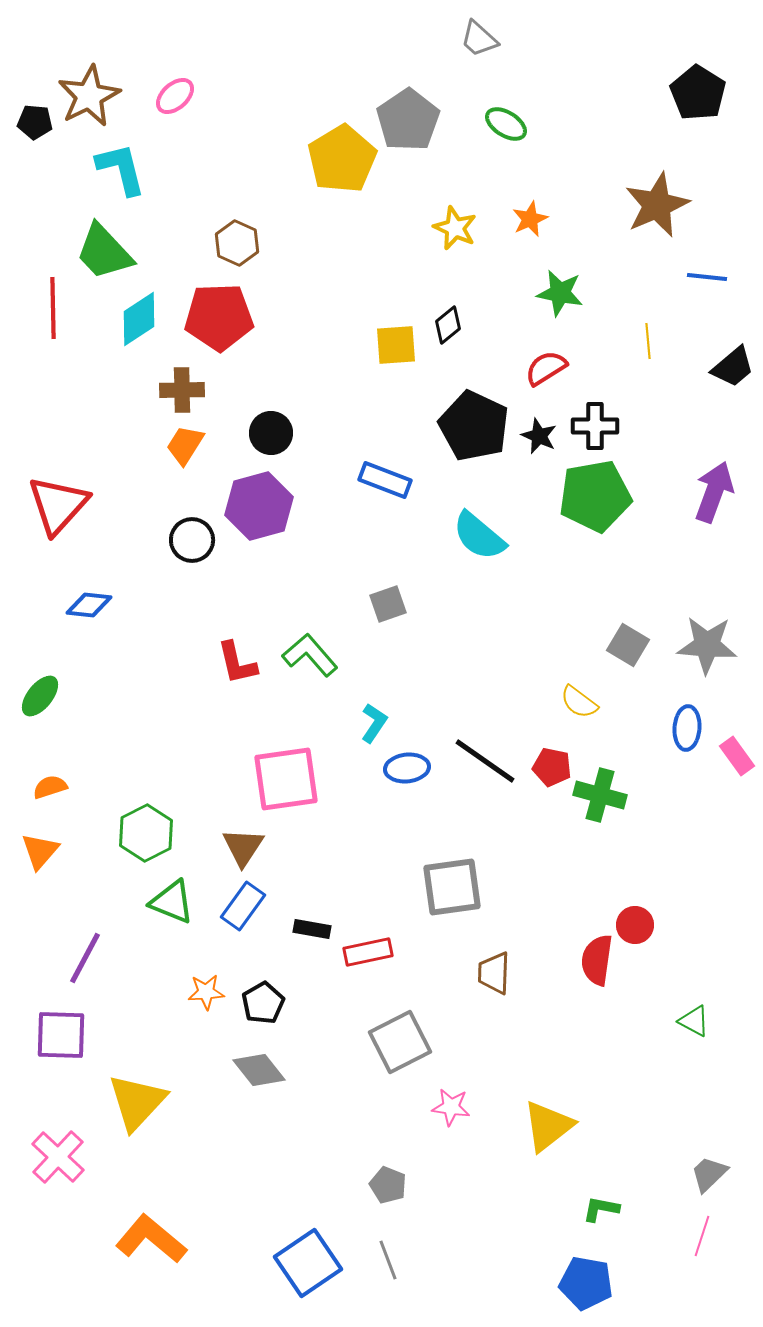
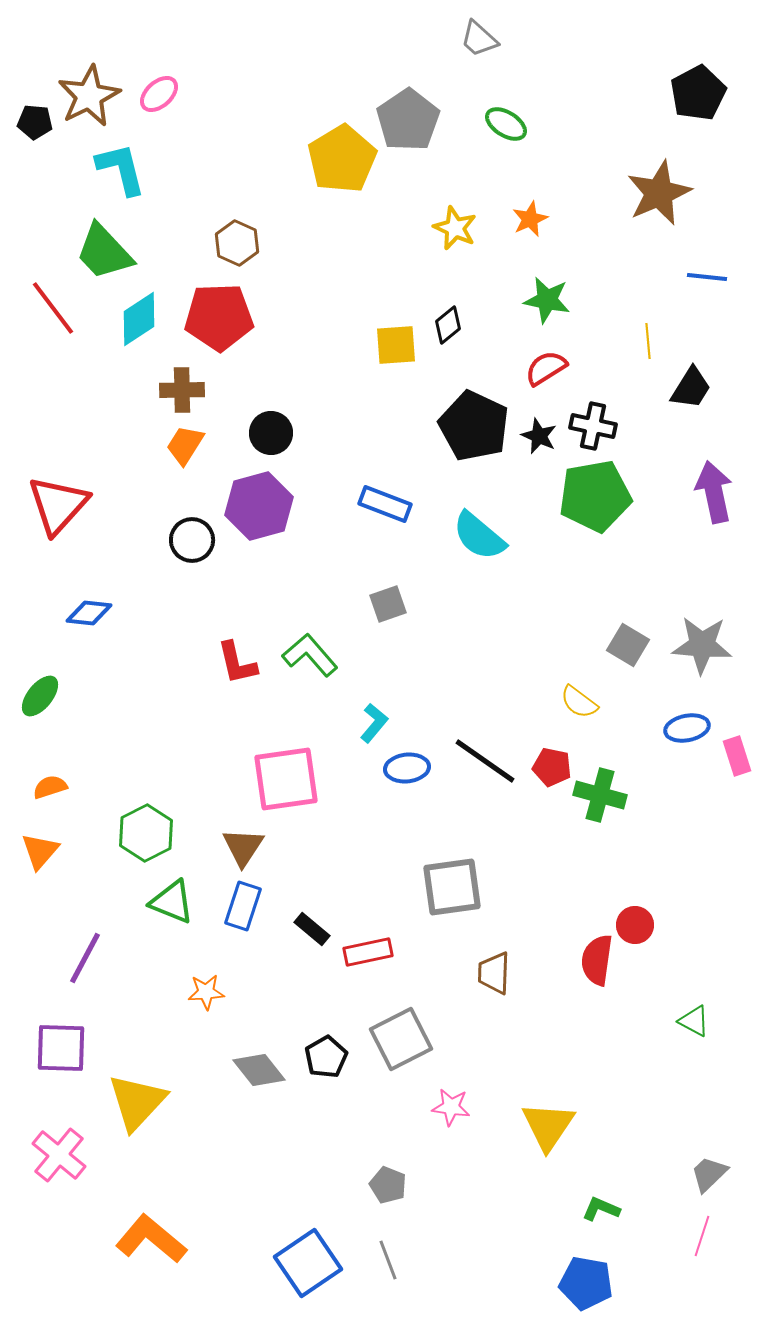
black pentagon at (698, 93): rotated 12 degrees clockwise
pink ellipse at (175, 96): moved 16 px left, 2 px up
brown star at (657, 205): moved 2 px right, 12 px up
green star at (560, 293): moved 13 px left, 7 px down
red line at (53, 308): rotated 36 degrees counterclockwise
black trapezoid at (733, 367): moved 42 px left, 21 px down; rotated 18 degrees counterclockwise
black cross at (595, 426): moved 2 px left; rotated 12 degrees clockwise
blue rectangle at (385, 480): moved 24 px down
purple arrow at (714, 492): rotated 32 degrees counterclockwise
blue diamond at (89, 605): moved 8 px down
gray star at (707, 645): moved 5 px left
cyan L-shape at (374, 723): rotated 6 degrees clockwise
blue ellipse at (687, 728): rotated 75 degrees clockwise
pink rectangle at (737, 756): rotated 18 degrees clockwise
blue rectangle at (243, 906): rotated 18 degrees counterclockwise
black rectangle at (312, 929): rotated 30 degrees clockwise
black pentagon at (263, 1003): moved 63 px right, 54 px down
purple square at (61, 1035): moved 13 px down
gray square at (400, 1042): moved 1 px right, 3 px up
yellow triangle at (548, 1126): rotated 18 degrees counterclockwise
pink cross at (58, 1157): moved 1 px right, 2 px up; rotated 4 degrees counterclockwise
green L-shape at (601, 1209): rotated 12 degrees clockwise
